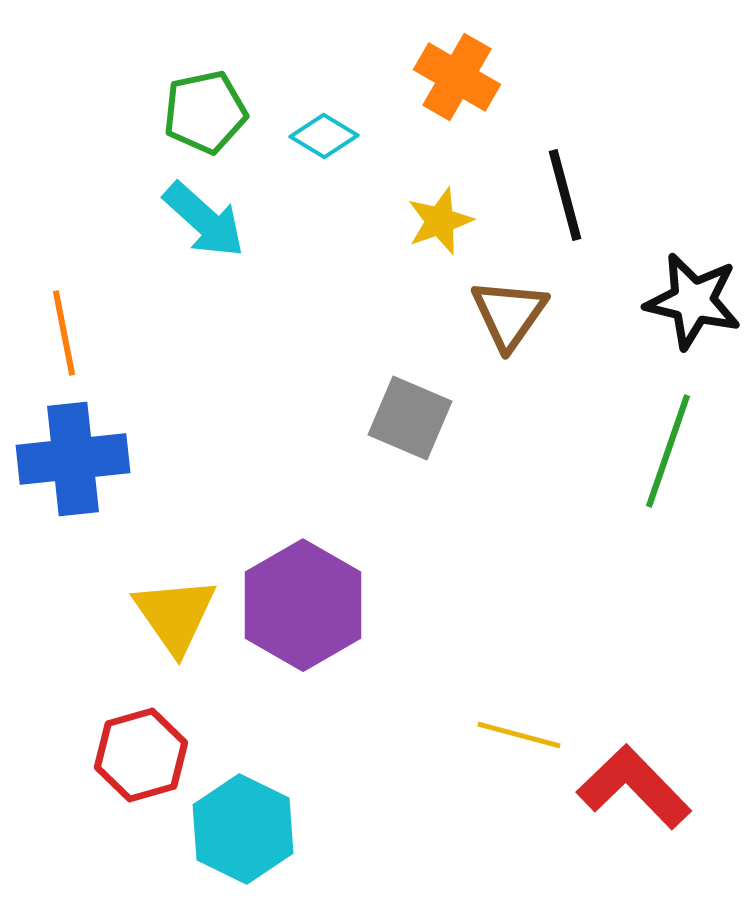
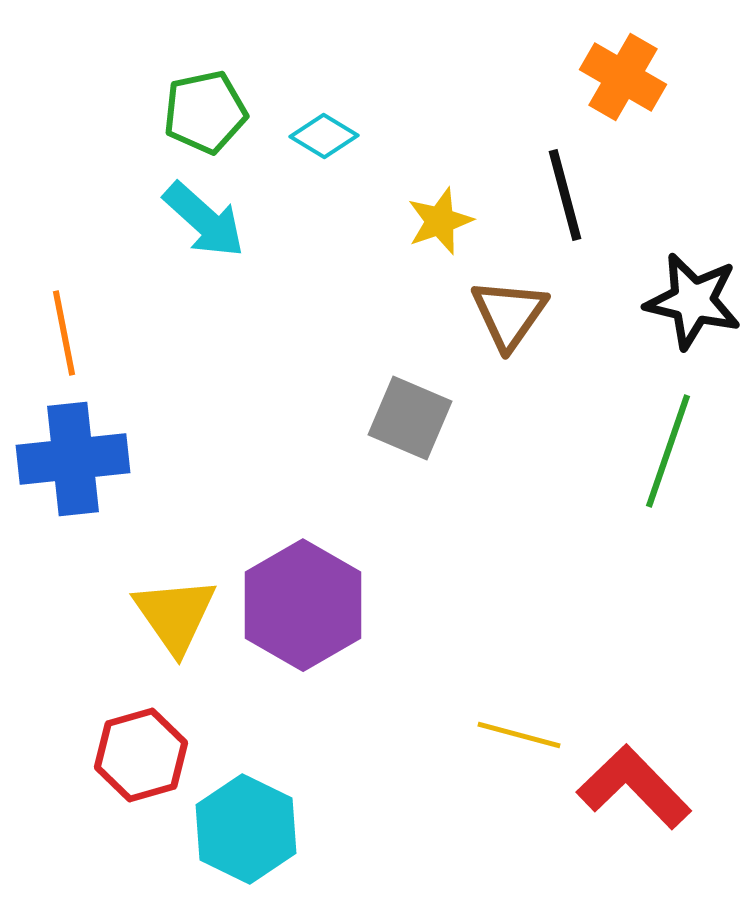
orange cross: moved 166 px right
cyan hexagon: moved 3 px right
